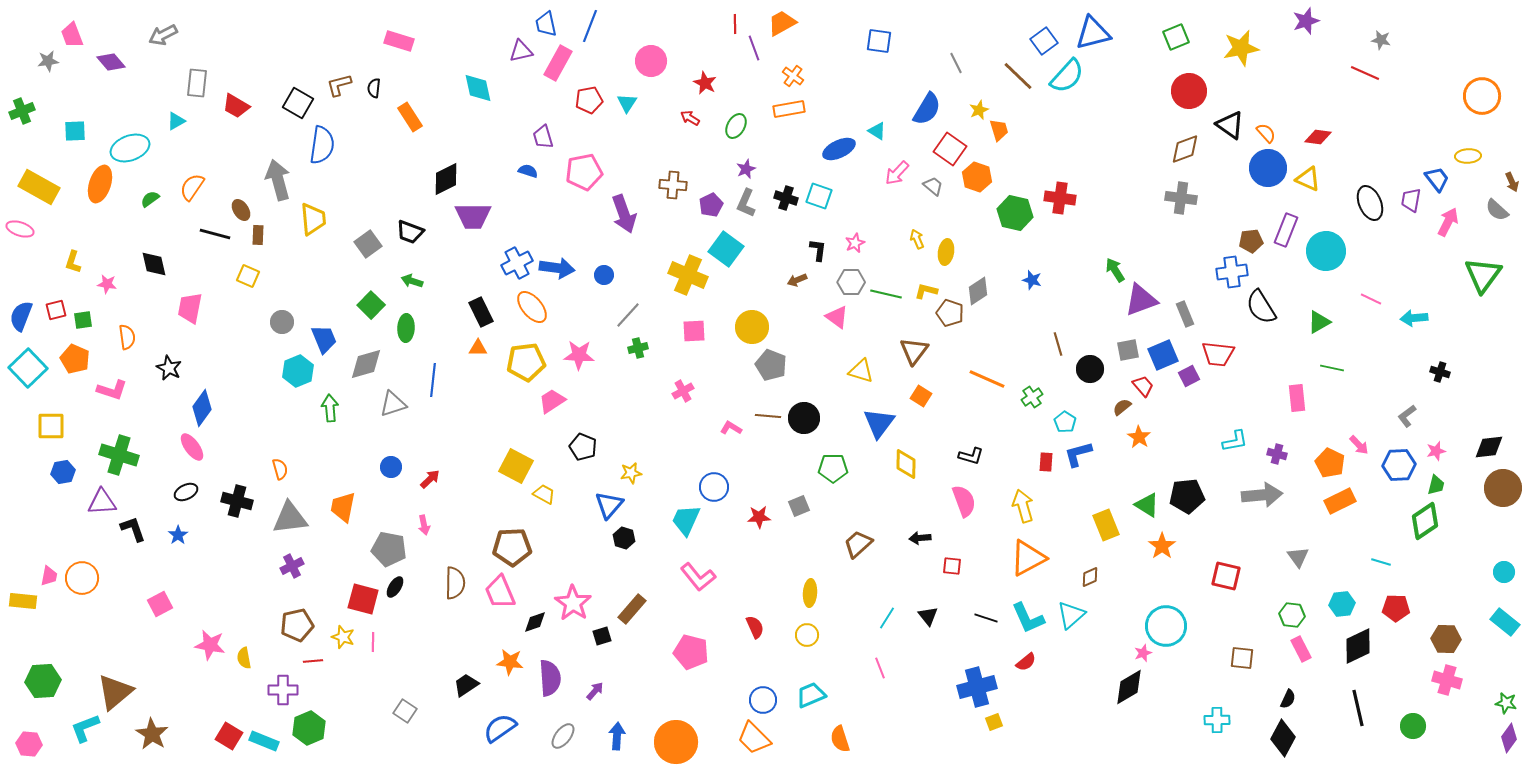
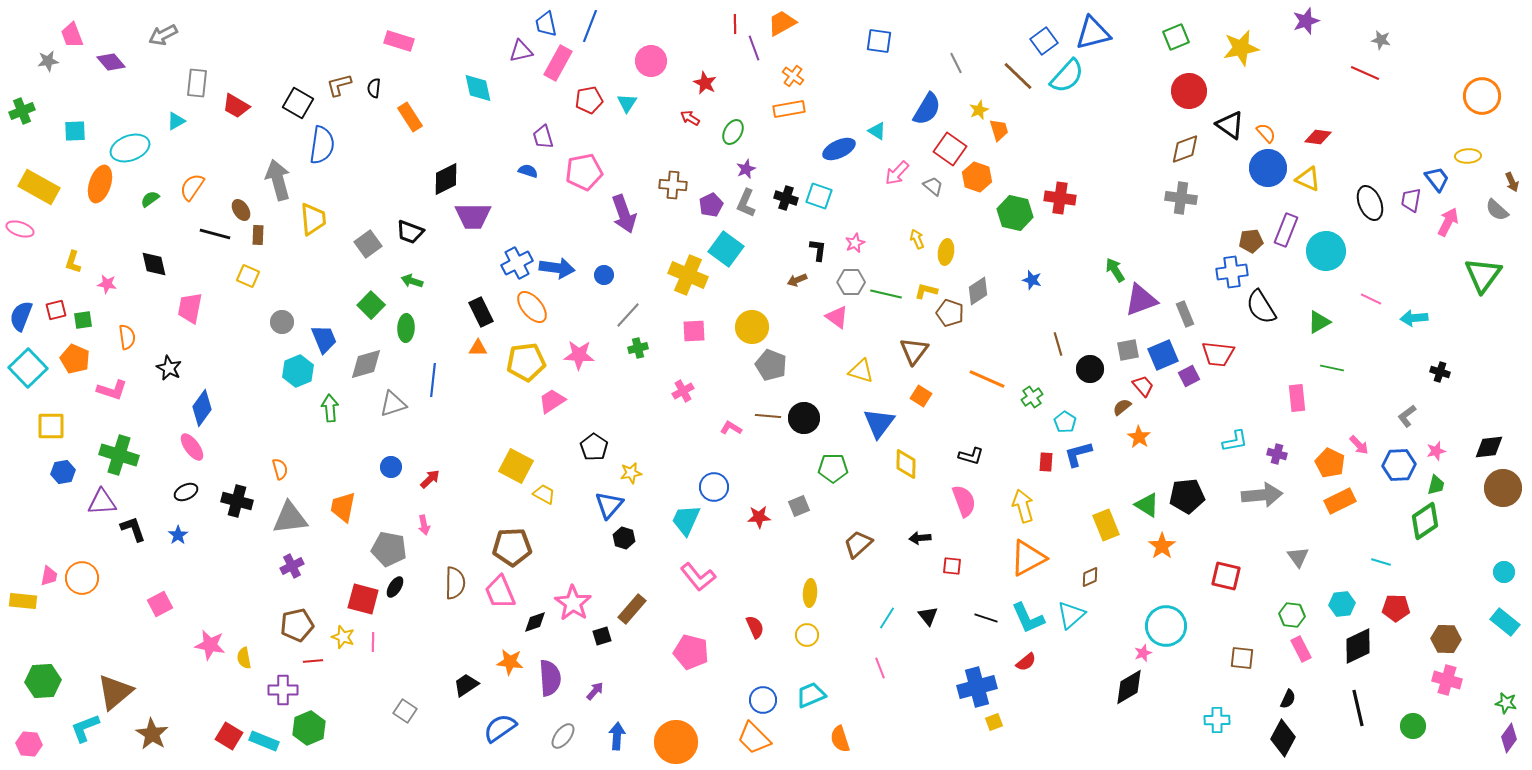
green ellipse at (736, 126): moved 3 px left, 6 px down
black pentagon at (583, 447): moved 11 px right; rotated 12 degrees clockwise
